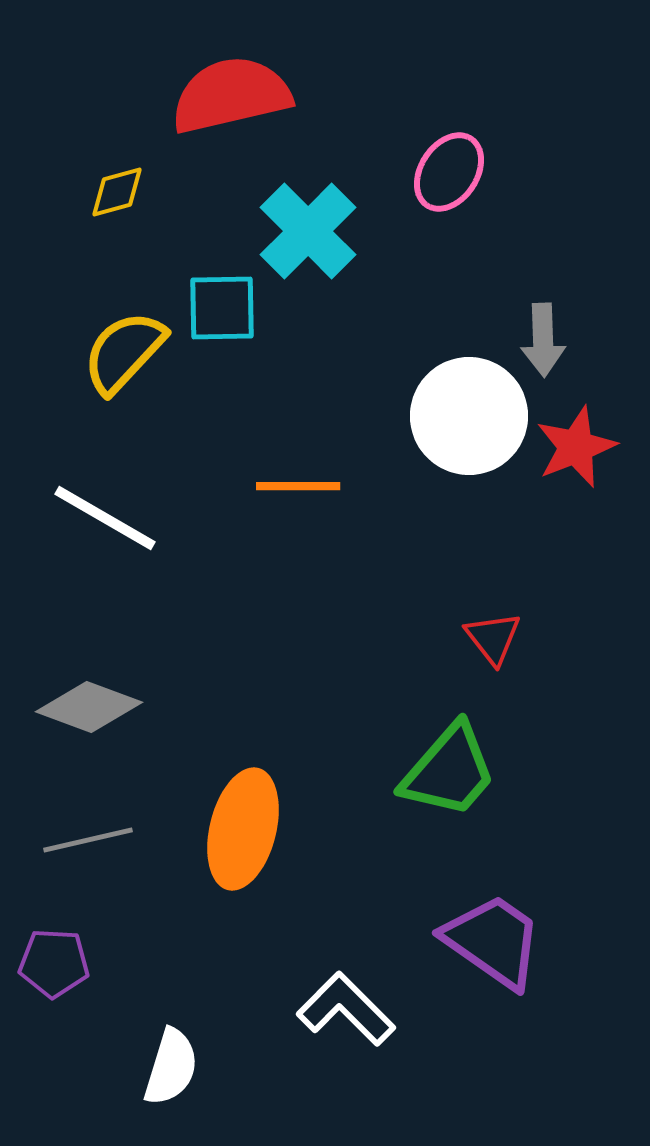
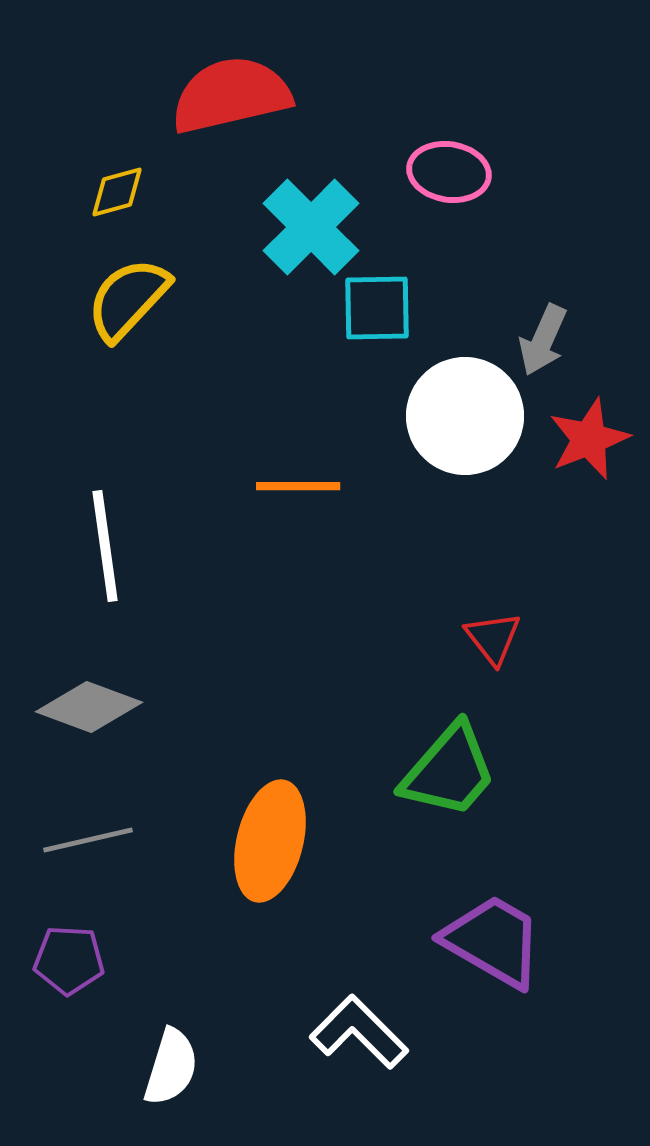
pink ellipse: rotated 66 degrees clockwise
cyan cross: moved 3 px right, 4 px up
cyan square: moved 155 px right
gray arrow: rotated 26 degrees clockwise
yellow semicircle: moved 4 px right, 53 px up
white circle: moved 4 px left
red star: moved 13 px right, 8 px up
white line: moved 28 px down; rotated 52 degrees clockwise
orange ellipse: moved 27 px right, 12 px down
purple trapezoid: rotated 5 degrees counterclockwise
purple pentagon: moved 15 px right, 3 px up
white L-shape: moved 13 px right, 23 px down
